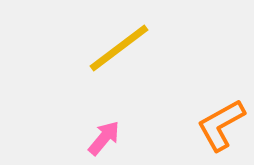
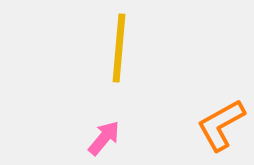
yellow line: rotated 48 degrees counterclockwise
